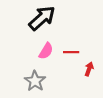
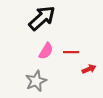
red arrow: rotated 48 degrees clockwise
gray star: moved 1 px right; rotated 15 degrees clockwise
